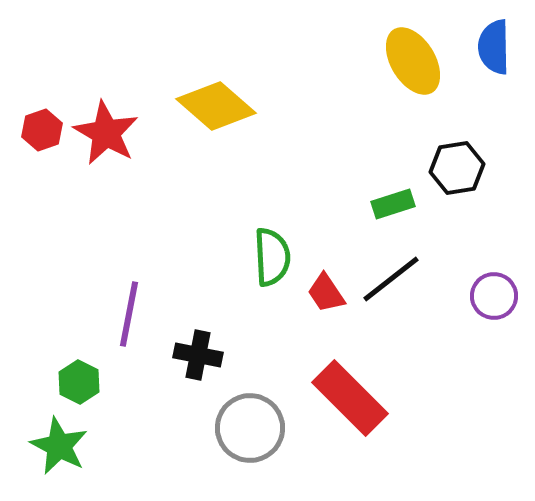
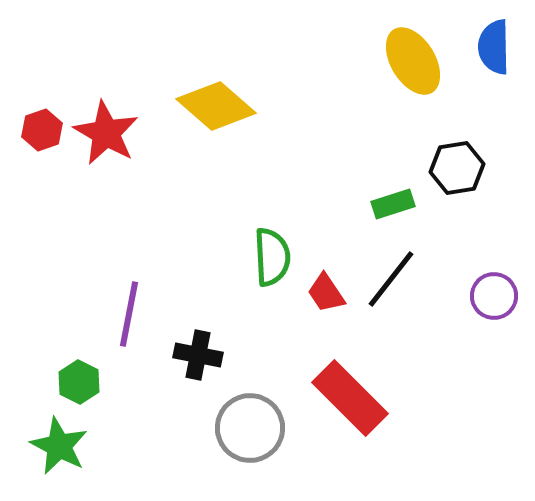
black line: rotated 14 degrees counterclockwise
